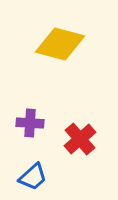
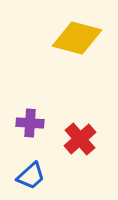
yellow diamond: moved 17 px right, 6 px up
blue trapezoid: moved 2 px left, 1 px up
